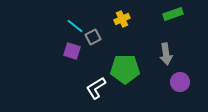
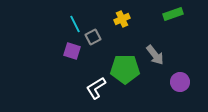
cyan line: moved 2 px up; rotated 24 degrees clockwise
gray arrow: moved 11 px left, 1 px down; rotated 30 degrees counterclockwise
